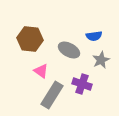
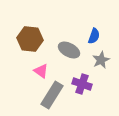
blue semicircle: rotated 63 degrees counterclockwise
